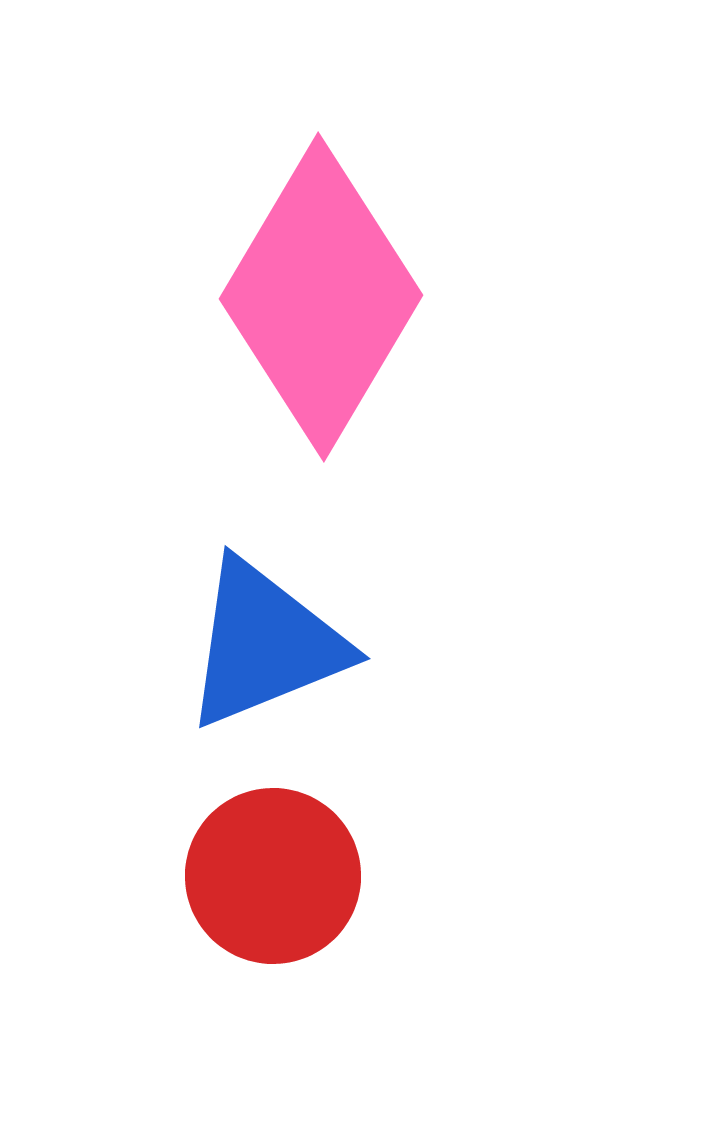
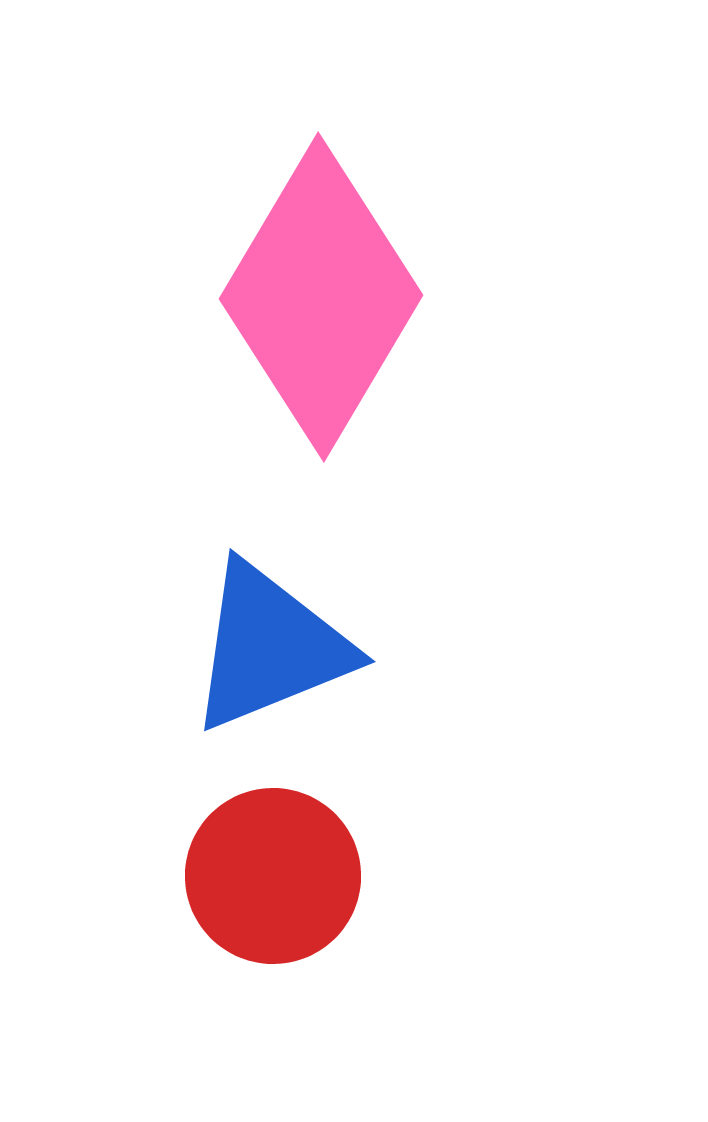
blue triangle: moved 5 px right, 3 px down
